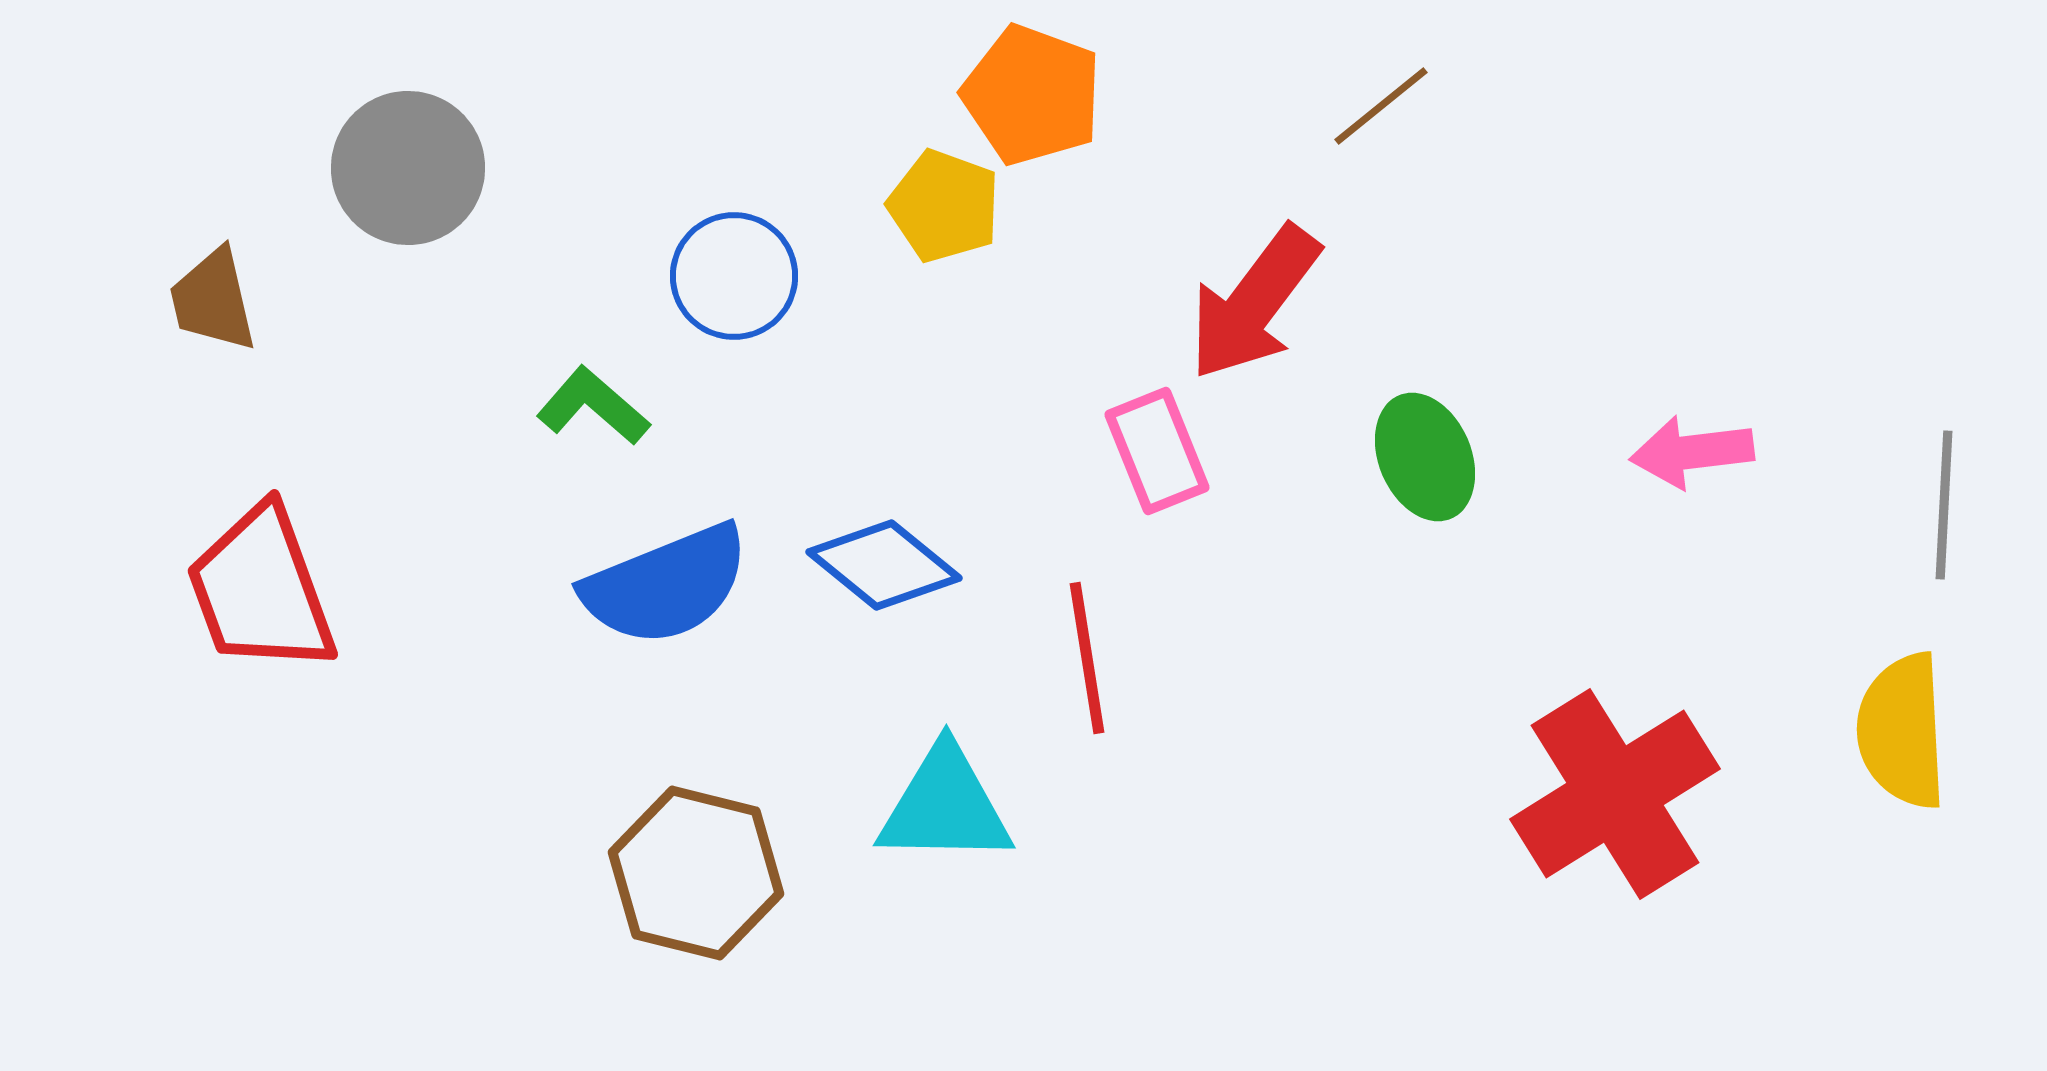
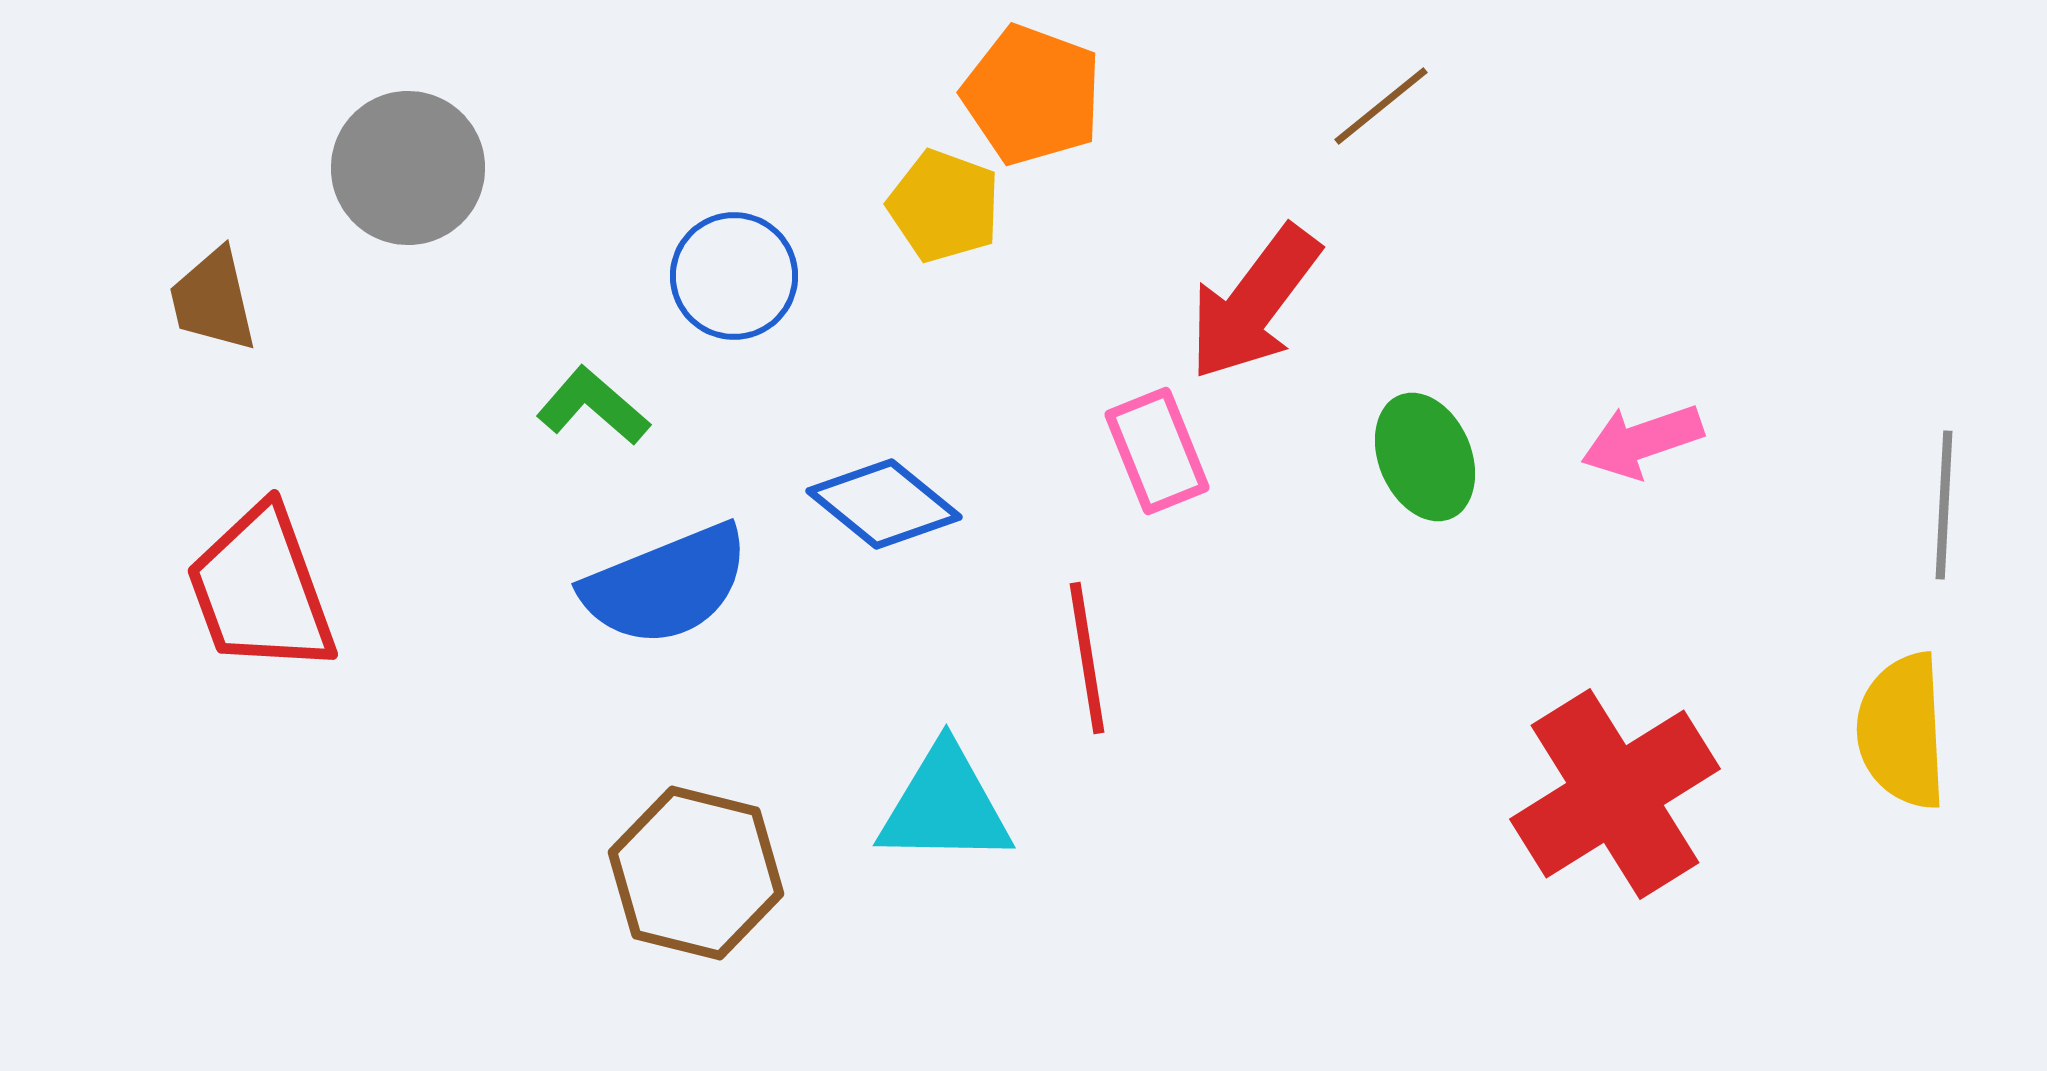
pink arrow: moved 50 px left, 11 px up; rotated 12 degrees counterclockwise
blue diamond: moved 61 px up
